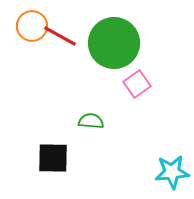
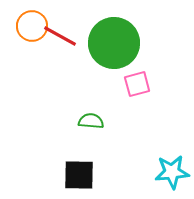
pink square: rotated 20 degrees clockwise
black square: moved 26 px right, 17 px down
